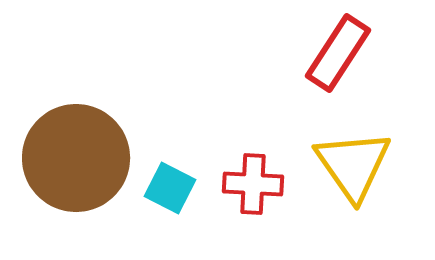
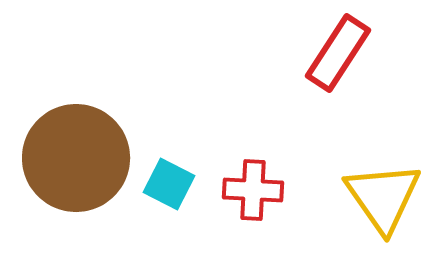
yellow triangle: moved 30 px right, 32 px down
red cross: moved 6 px down
cyan square: moved 1 px left, 4 px up
